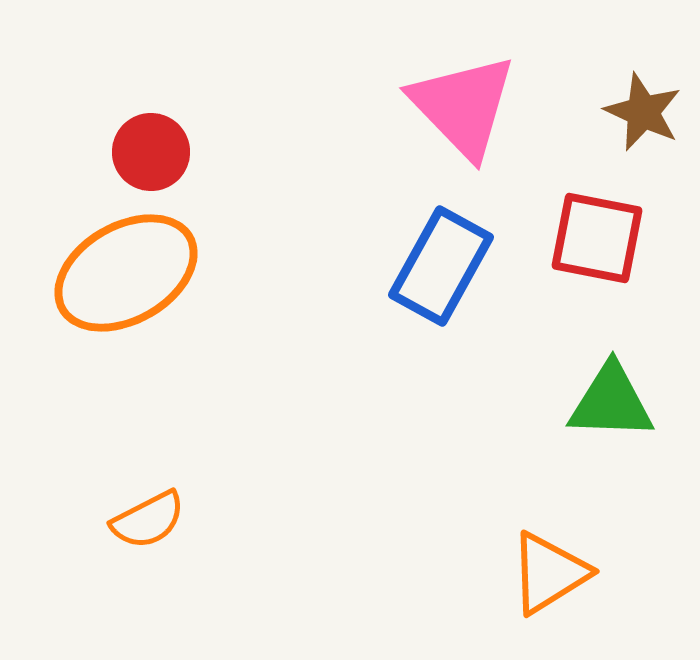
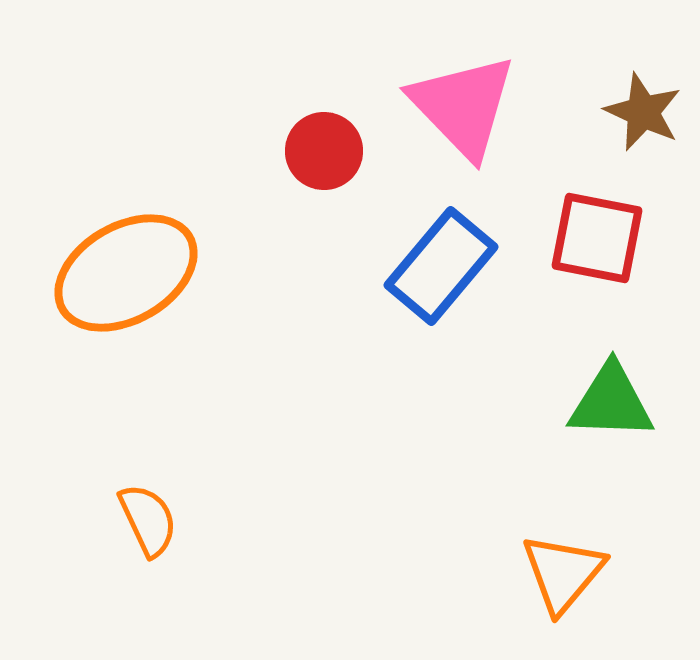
red circle: moved 173 px right, 1 px up
blue rectangle: rotated 11 degrees clockwise
orange semicircle: rotated 88 degrees counterclockwise
orange triangle: moved 14 px right; rotated 18 degrees counterclockwise
